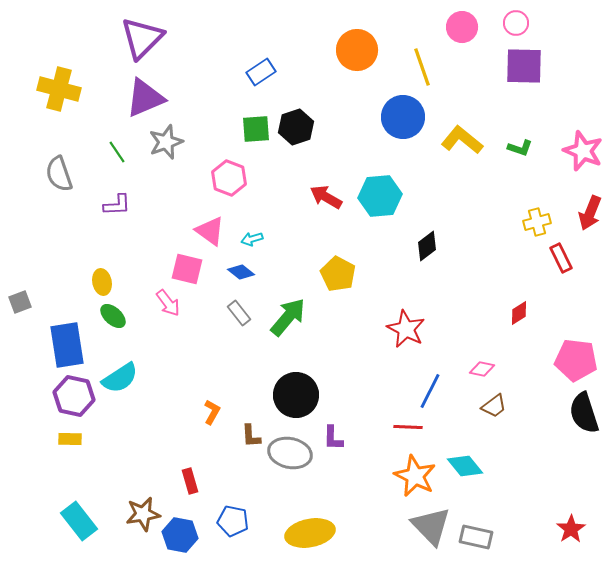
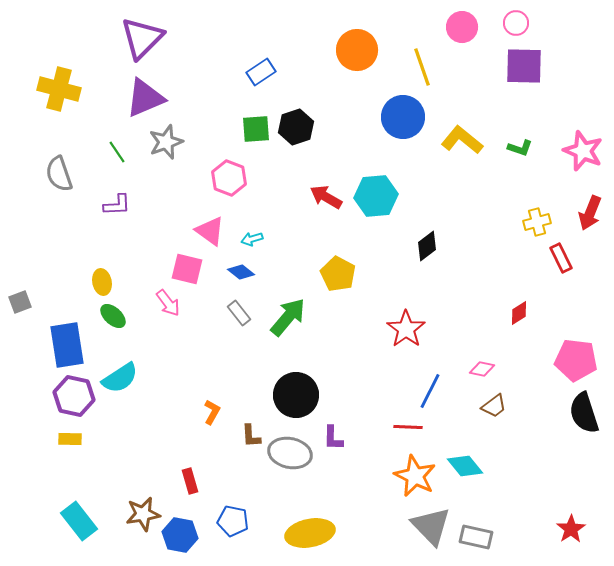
cyan hexagon at (380, 196): moved 4 px left
red star at (406, 329): rotated 9 degrees clockwise
